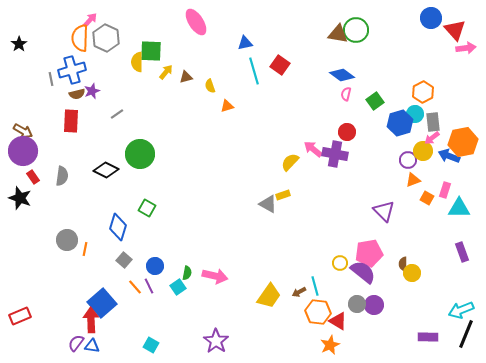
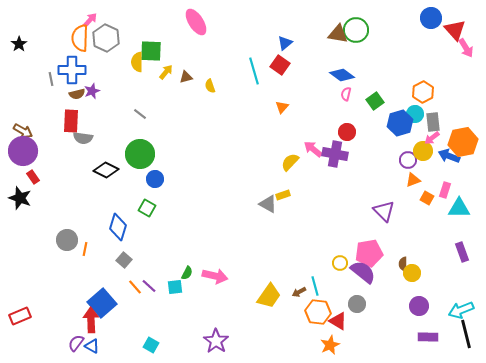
blue triangle at (245, 43): moved 40 px right; rotated 28 degrees counterclockwise
pink arrow at (466, 48): rotated 66 degrees clockwise
blue cross at (72, 70): rotated 16 degrees clockwise
orange triangle at (227, 106): moved 55 px right, 1 px down; rotated 32 degrees counterclockwise
gray line at (117, 114): moved 23 px right; rotated 72 degrees clockwise
gray semicircle at (62, 176): moved 21 px right, 38 px up; rotated 90 degrees clockwise
blue circle at (155, 266): moved 87 px up
green semicircle at (187, 273): rotated 16 degrees clockwise
purple line at (149, 286): rotated 21 degrees counterclockwise
cyan square at (178, 287): moved 3 px left; rotated 28 degrees clockwise
purple circle at (374, 305): moved 45 px right, 1 px down
black line at (466, 334): rotated 36 degrees counterclockwise
blue triangle at (92, 346): rotated 21 degrees clockwise
